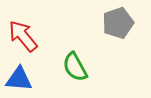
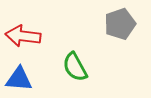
gray pentagon: moved 2 px right, 1 px down
red arrow: rotated 44 degrees counterclockwise
